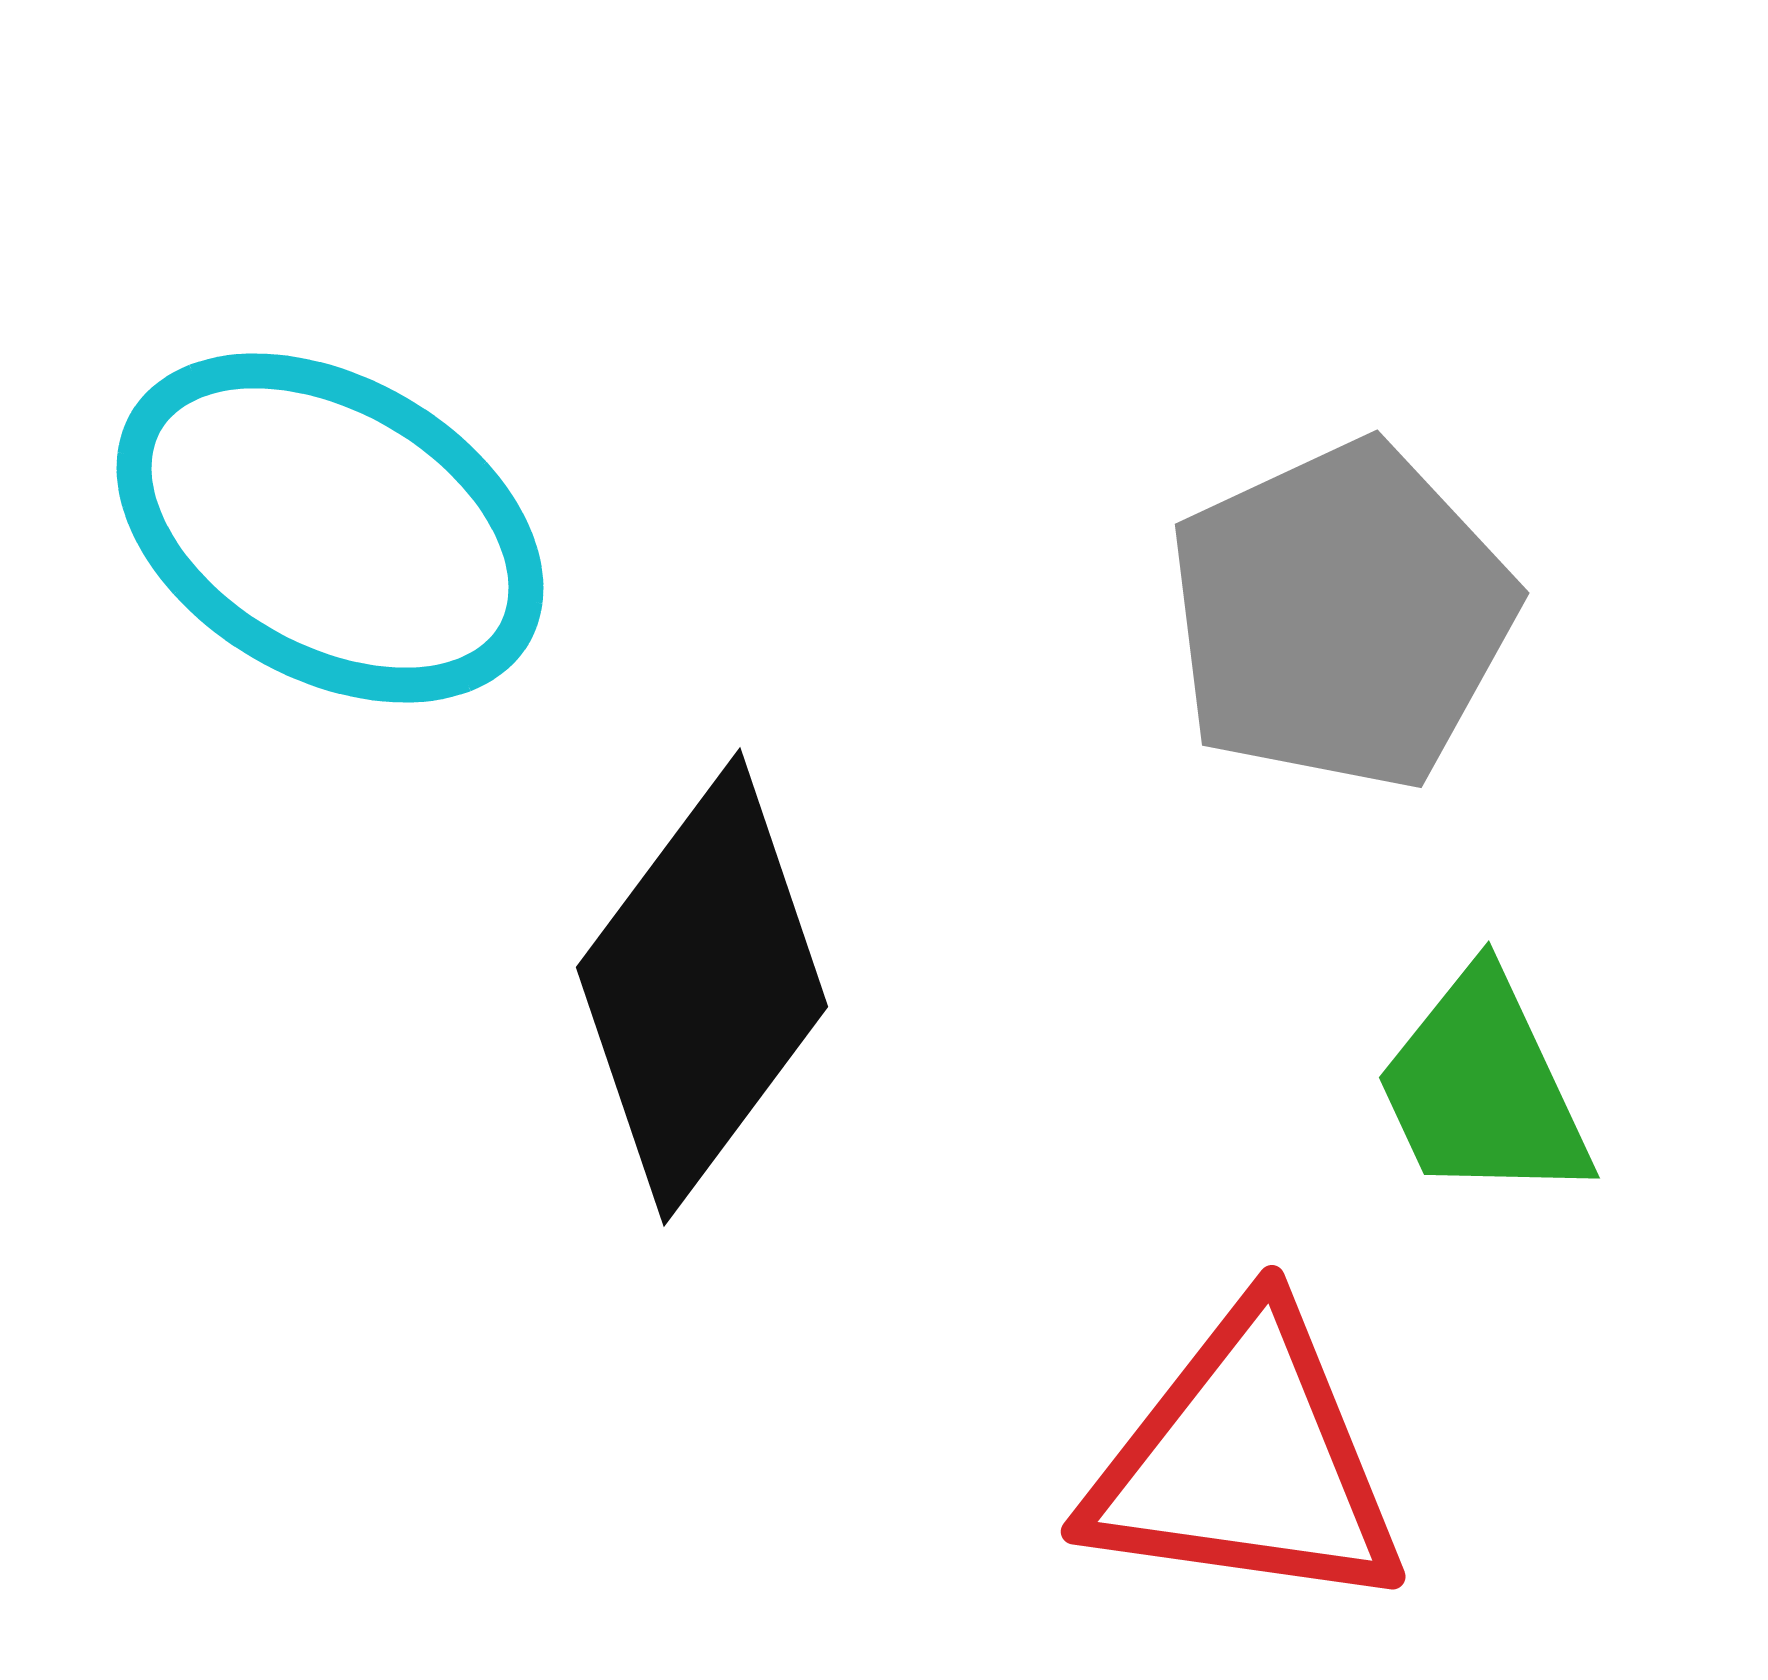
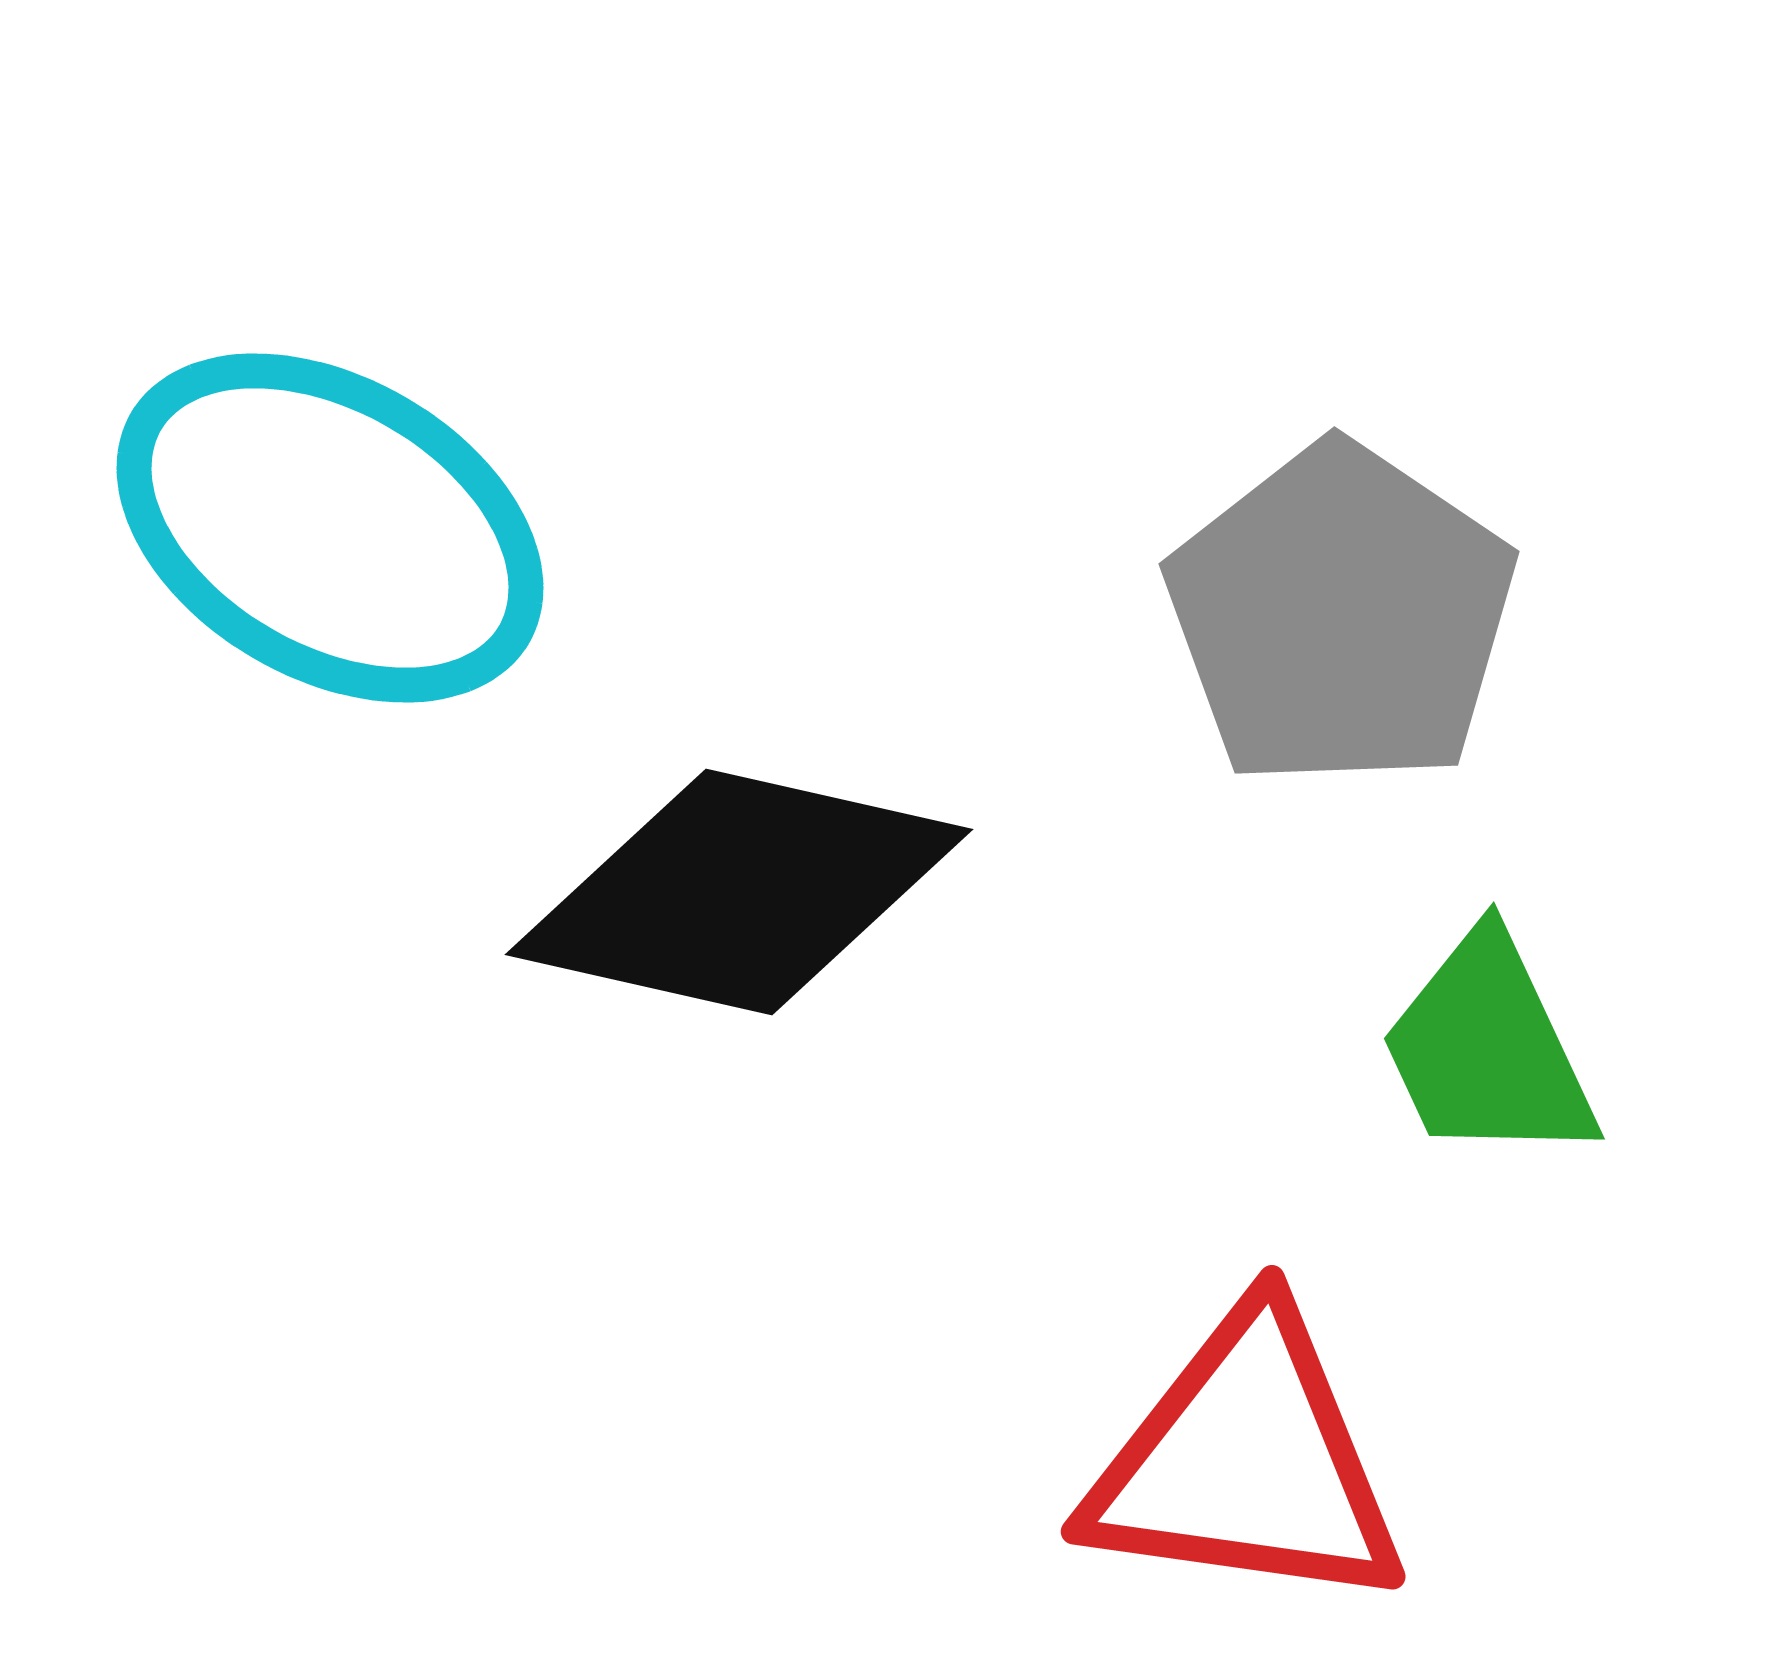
gray pentagon: rotated 13 degrees counterclockwise
black diamond: moved 37 px right, 95 px up; rotated 66 degrees clockwise
green trapezoid: moved 5 px right, 39 px up
